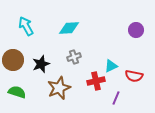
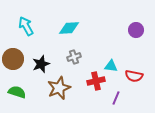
brown circle: moved 1 px up
cyan triangle: rotated 32 degrees clockwise
